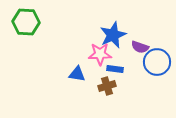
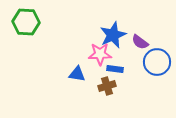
purple semicircle: moved 5 px up; rotated 18 degrees clockwise
